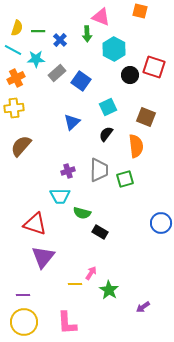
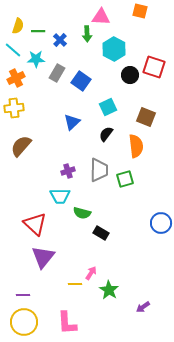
pink triangle: rotated 18 degrees counterclockwise
yellow semicircle: moved 1 px right, 2 px up
cyan line: rotated 12 degrees clockwise
gray rectangle: rotated 18 degrees counterclockwise
red triangle: rotated 25 degrees clockwise
black rectangle: moved 1 px right, 1 px down
